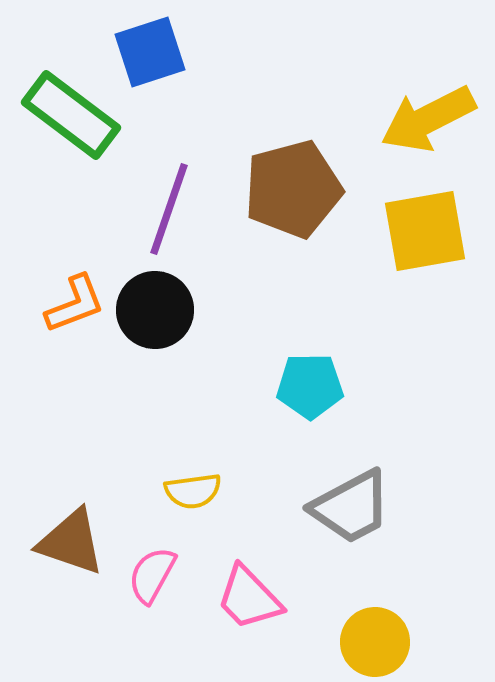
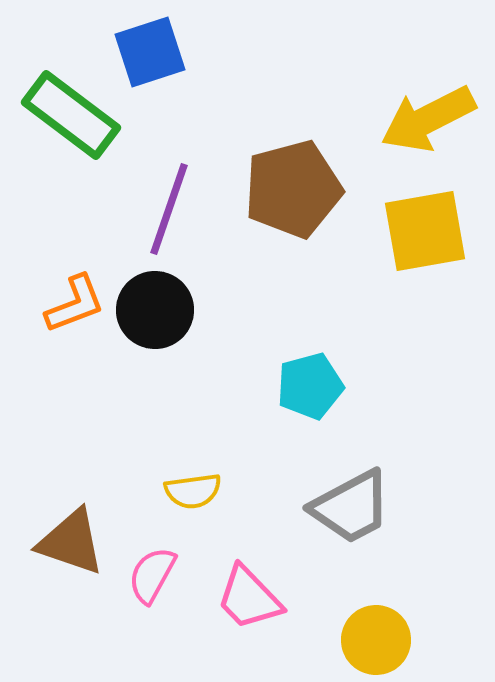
cyan pentagon: rotated 14 degrees counterclockwise
yellow circle: moved 1 px right, 2 px up
